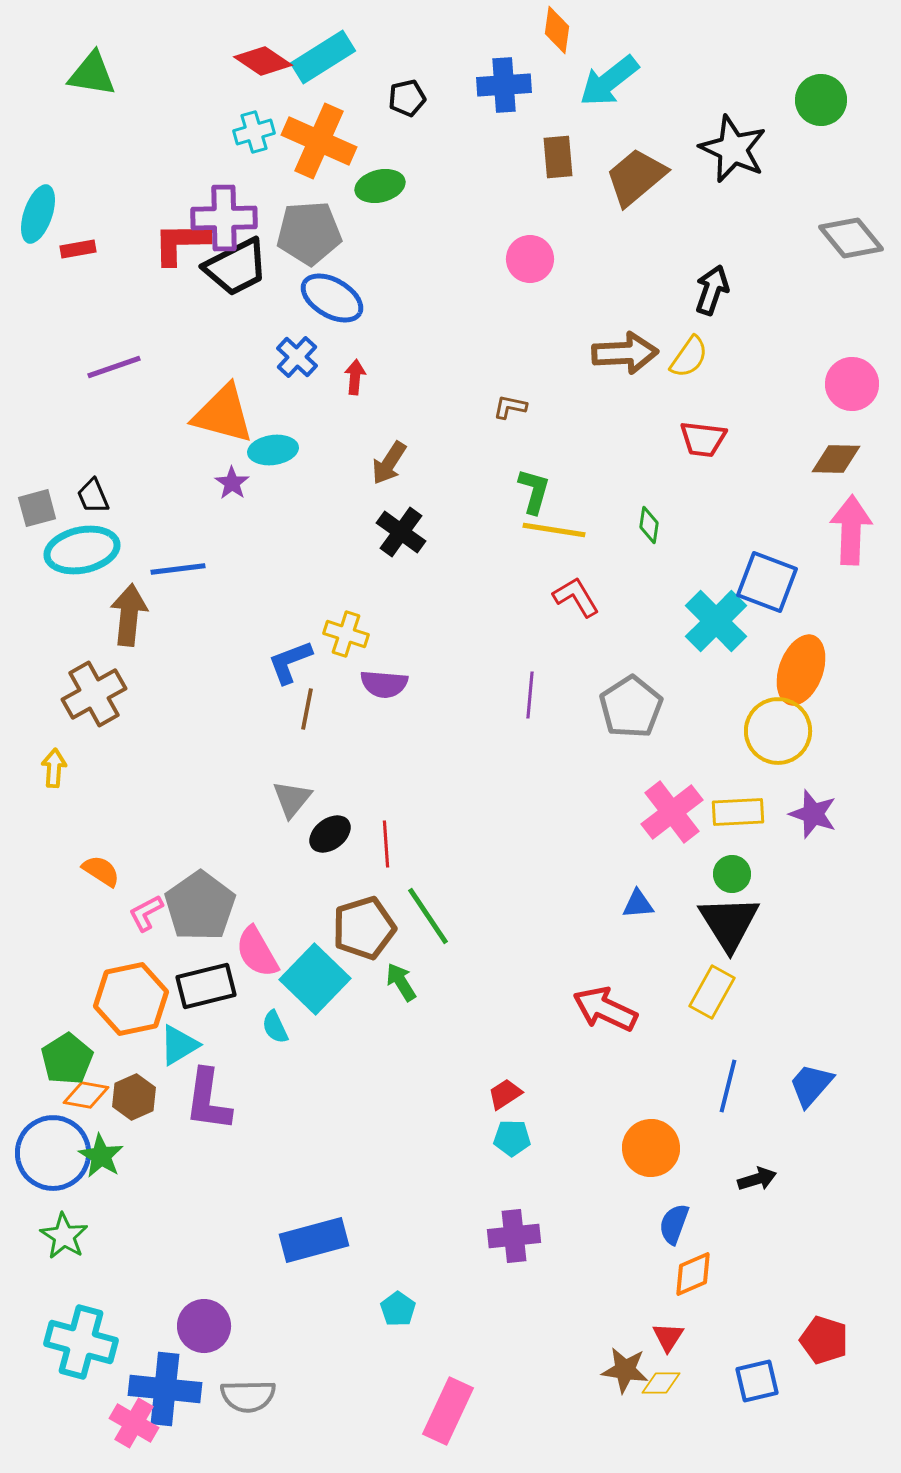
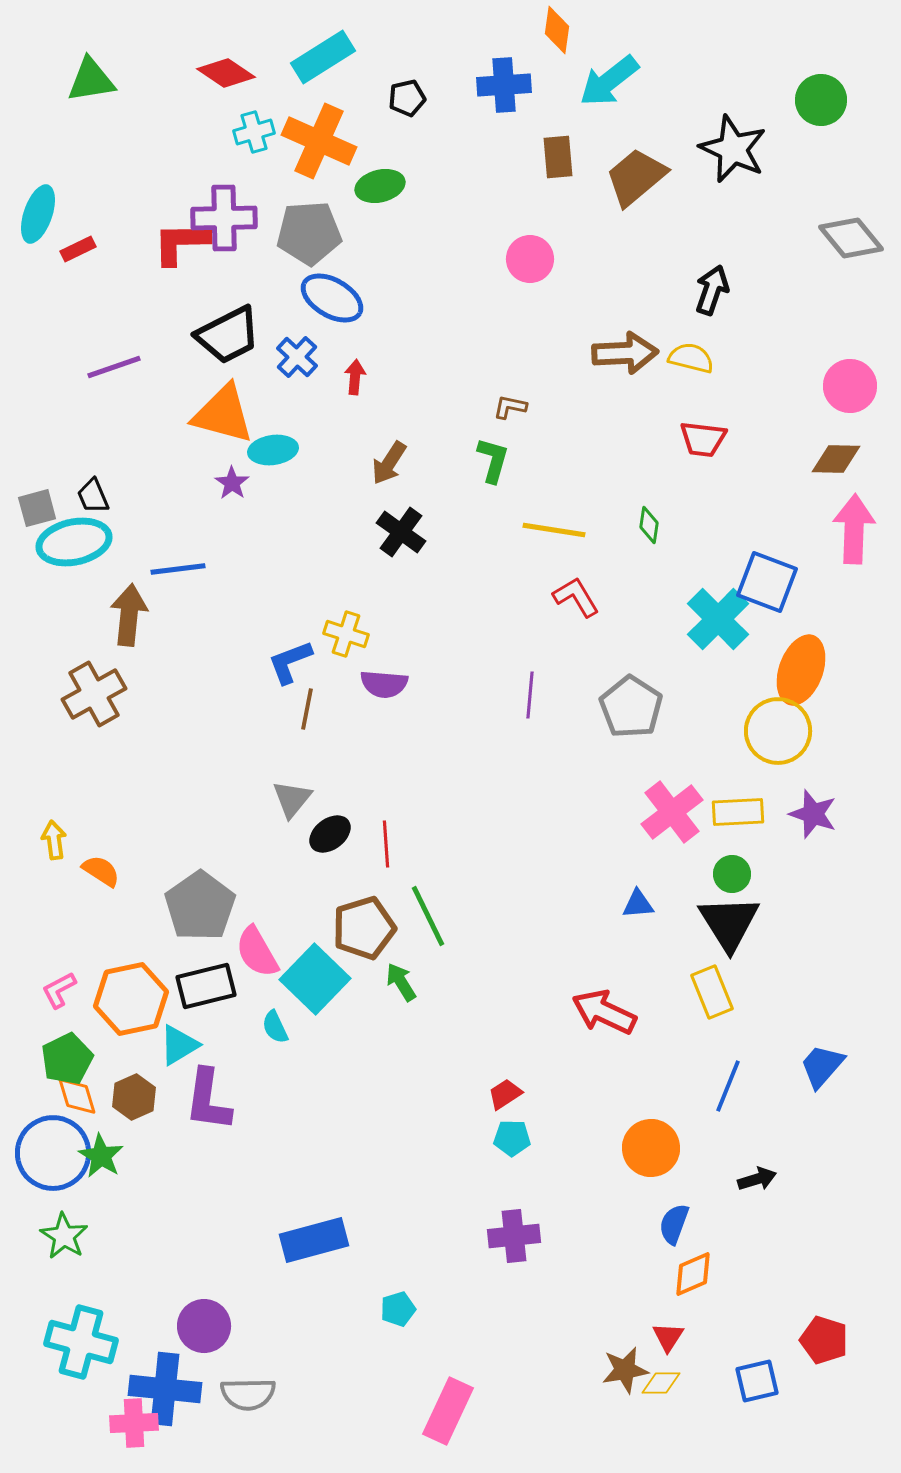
red diamond at (263, 61): moved 37 px left, 12 px down
green triangle at (92, 74): moved 1 px left, 6 px down; rotated 18 degrees counterclockwise
red rectangle at (78, 249): rotated 16 degrees counterclockwise
black trapezoid at (236, 267): moved 8 px left, 68 px down
yellow semicircle at (689, 357): moved 2 px right, 1 px down; rotated 111 degrees counterclockwise
pink circle at (852, 384): moved 2 px left, 2 px down
green L-shape at (534, 491): moved 41 px left, 31 px up
pink arrow at (851, 530): moved 3 px right, 1 px up
cyan ellipse at (82, 550): moved 8 px left, 8 px up
cyan cross at (716, 621): moved 2 px right, 2 px up
gray pentagon at (631, 707): rotated 6 degrees counterclockwise
yellow arrow at (54, 768): moved 72 px down; rotated 12 degrees counterclockwise
pink L-shape at (146, 913): moved 87 px left, 77 px down
green line at (428, 916): rotated 8 degrees clockwise
yellow rectangle at (712, 992): rotated 51 degrees counterclockwise
red arrow at (605, 1009): moved 1 px left, 3 px down
green pentagon at (67, 1059): rotated 6 degrees clockwise
blue trapezoid at (811, 1085): moved 11 px right, 19 px up
blue line at (728, 1086): rotated 8 degrees clockwise
orange diamond at (86, 1095): moved 9 px left, 1 px down; rotated 63 degrees clockwise
cyan pentagon at (398, 1309): rotated 20 degrees clockwise
brown star at (625, 1370): rotated 18 degrees counterclockwise
gray semicircle at (248, 1396): moved 2 px up
pink cross at (134, 1423): rotated 33 degrees counterclockwise
